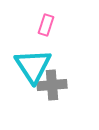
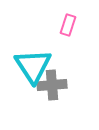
pink rectangle: moved 22 px right
